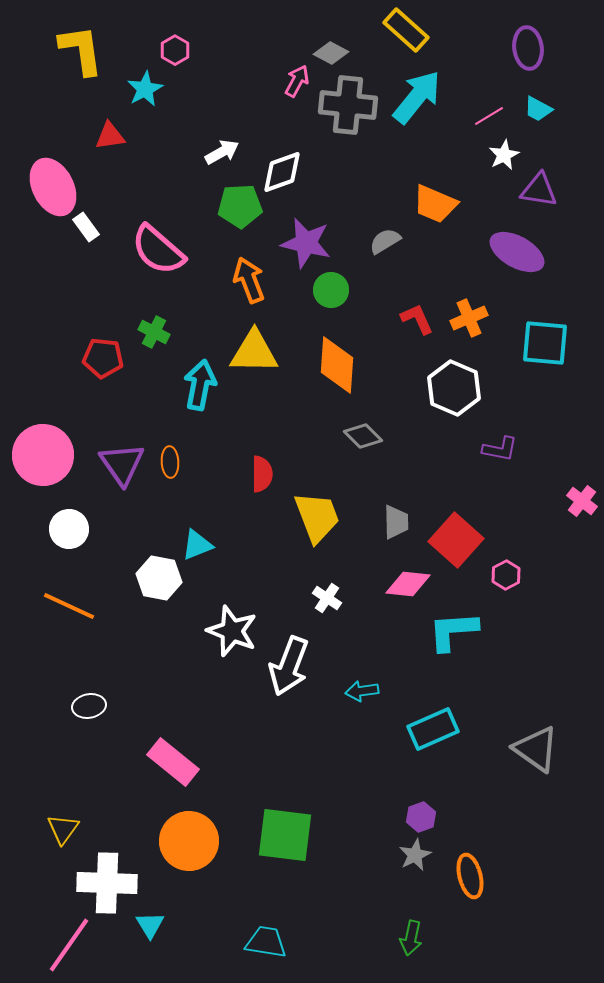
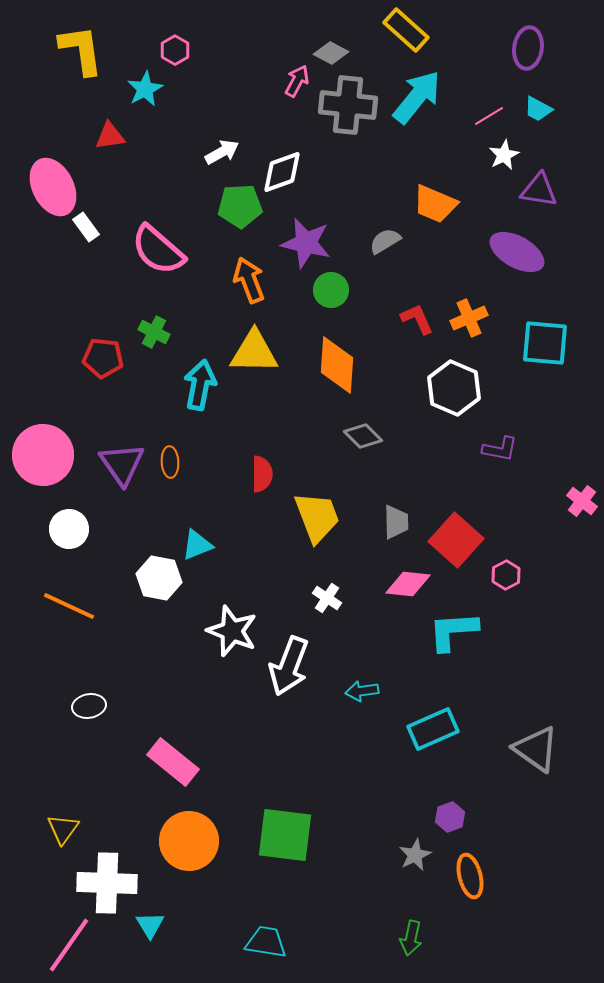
purple ellipse at (528, 48): rotated 15 degrees clockwise
purple hexagon at (421, 817): moved 29 px right
